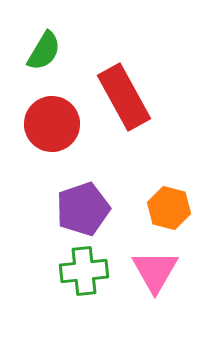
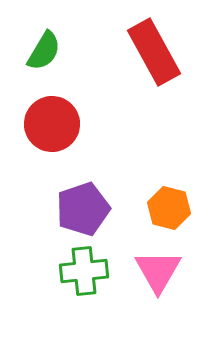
red rectangle: moved 30 px right, 45 px up
pink triangle: moved 3 px right
